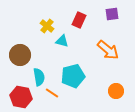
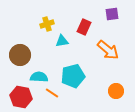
red rectangle: moved 5 px right, 7 px down
yellow cross: moved 2 px up; rotated 32 degrees clockwise
cyan triangle: rotated 24 degrees counterclockwise
cyan semicircle: rotated 78 degrees counterclockwise
